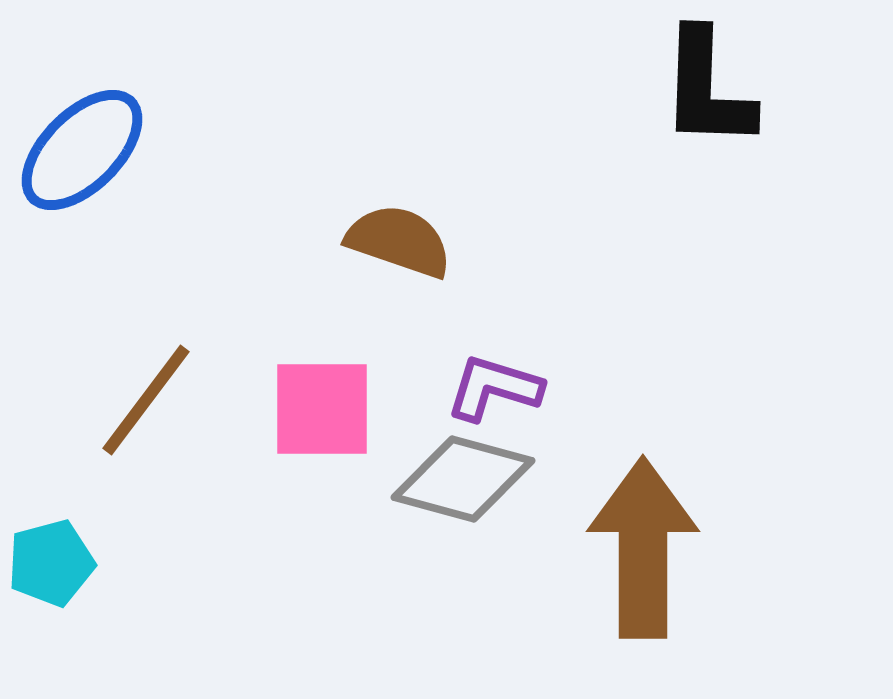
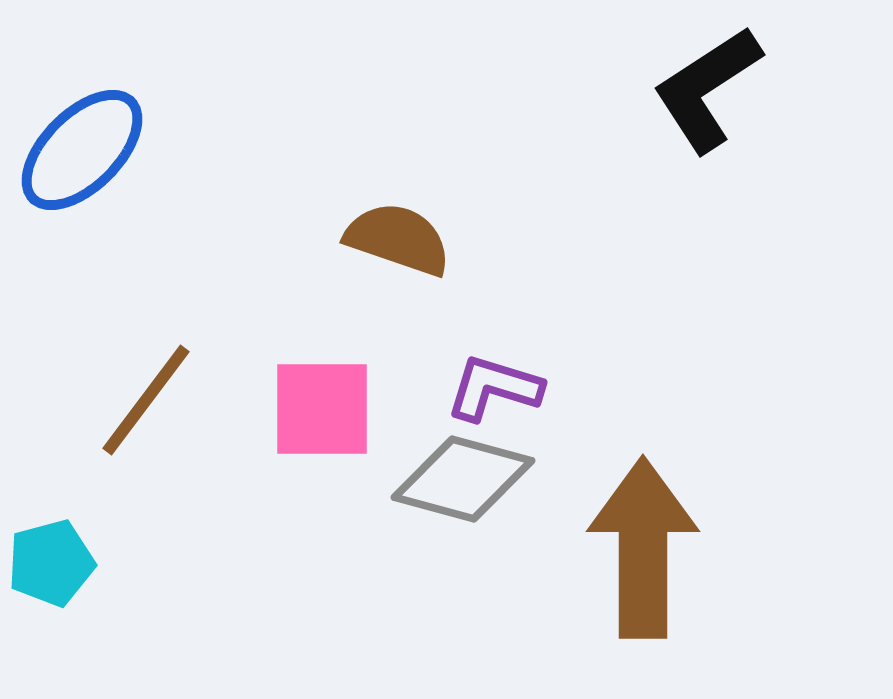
black L-shape: rotated 55 degrees clockwise
brown semicircle: moved 1 px left, 2 px up
